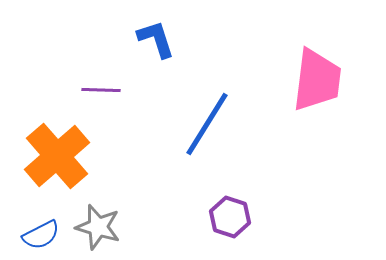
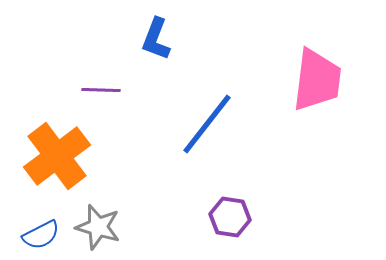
blue L-shape: rotated 141 degrees counterclockwise
blue line: rotated 6 degrees clockwise
orange cross: rotated 4 degrees clockwise
purple hexagon: rotated 9 degrees counterclockwise
